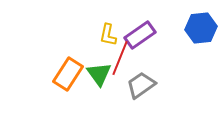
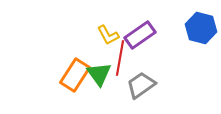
blue hexagon: rotated 20 degrees clockwise
yellow L-shape: rotated 40 degrees counterclockwise
red line: rotated 12 degrees counterclockwise
orange rectangle: moved 7 px right, 1 px down
